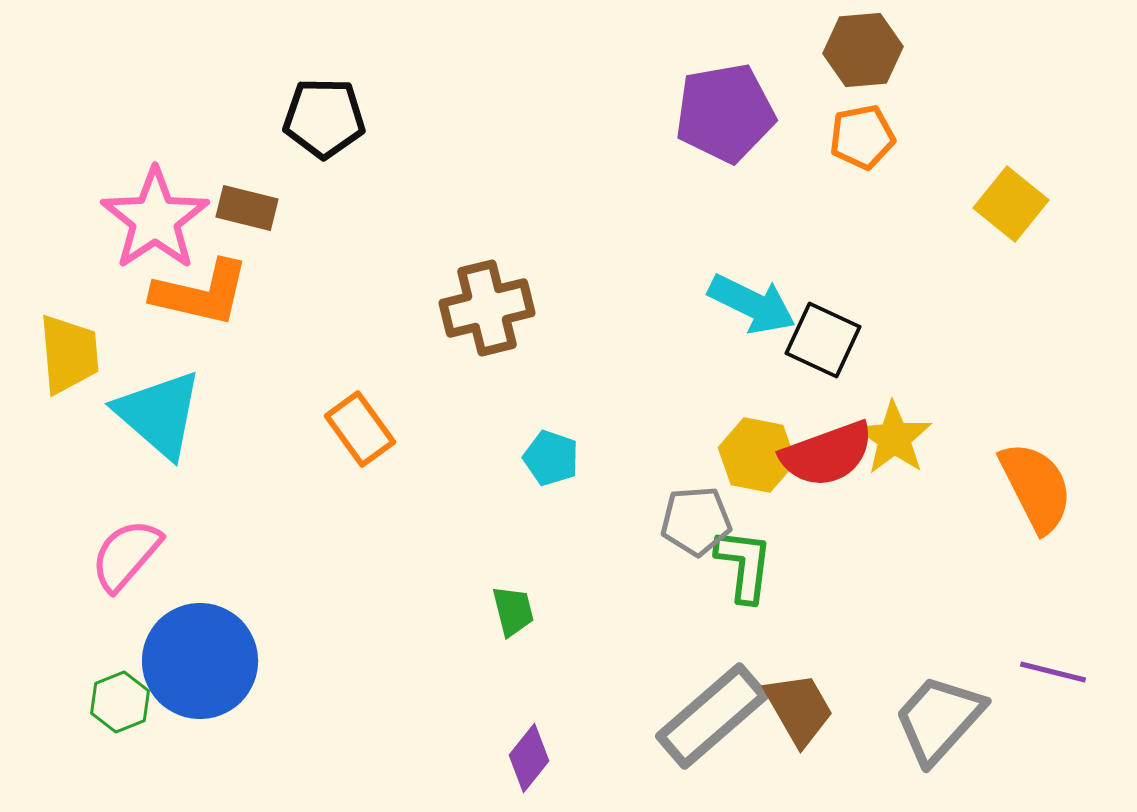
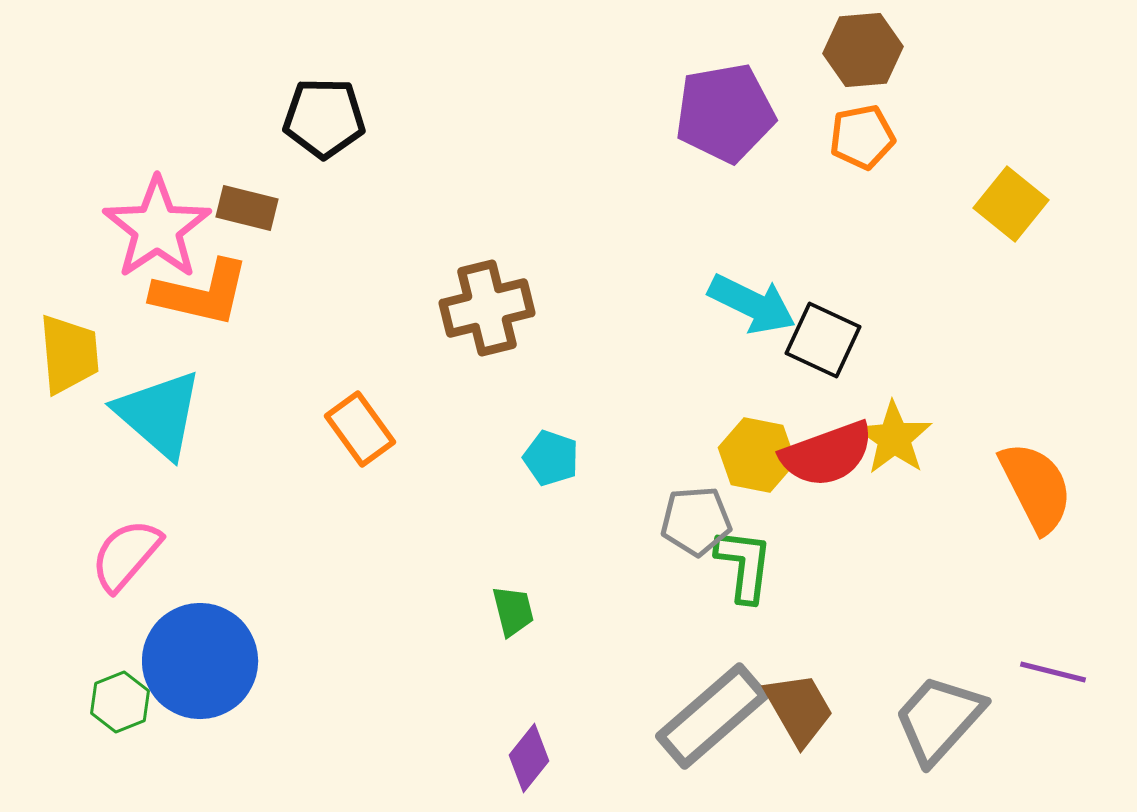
pink star: moved 2 px right, 9 px down
